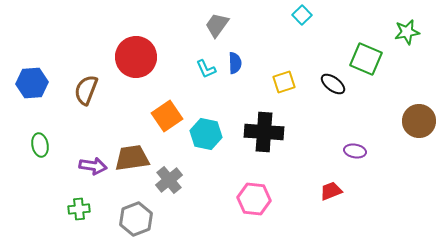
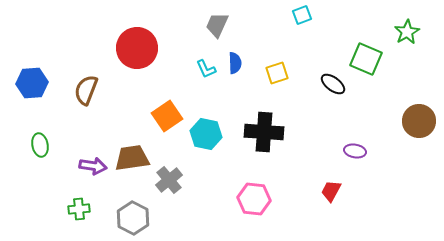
cyan square: rotated 24 degrees clockwise
gray trapezoid: rotated 12 degrees counterclockwise
green star: rotated 20 degrees counterclockwise
red circle: moved 1 px right, 9 px up
yellow square: moved 7 px left, 9 px up
red trapezoid: rotated 40 degrees counterclockwise
gray hexagon: moved 3 px left, 1 px up; rotated 12 degrees counterclockwise
